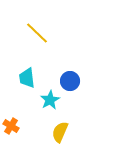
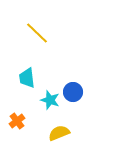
blue circle: moved 3 px right, 11 px down
cyan star: rotated 24 degrees counterclockwise
orange cross: moved 6 px right, 5 px up; rotated 21 degrees clockwise
yellow semicircle: moved 1 px left, 1 px down; rotated 45 degrees clockwise
